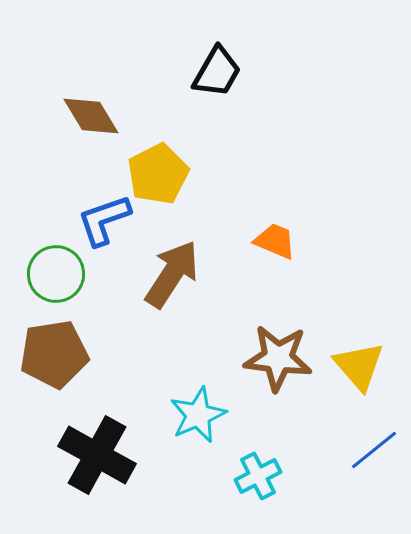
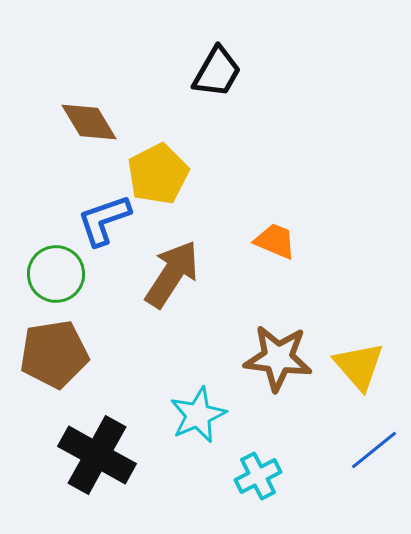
brown diamond: moved 2 px left, 6 px down
